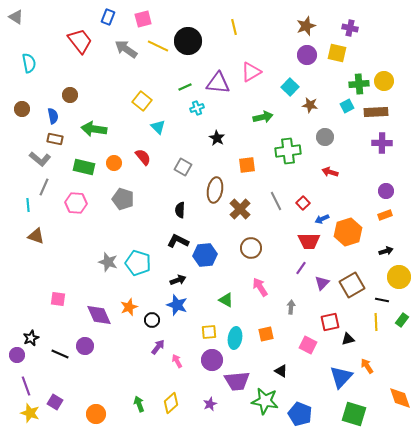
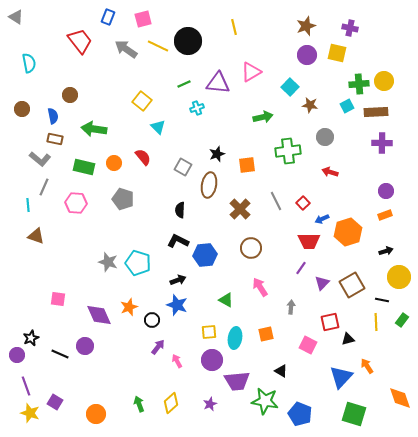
green line at (185, 87): moved 1 px left, 3 px up
black star at (217, 138): moved 16 px down; rotated 21 degrees clockwise
brown ellipse at (215, 190): moved 6 px left, 5 px up
